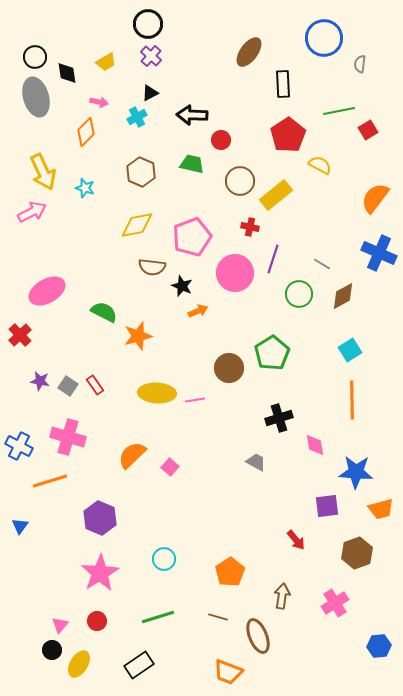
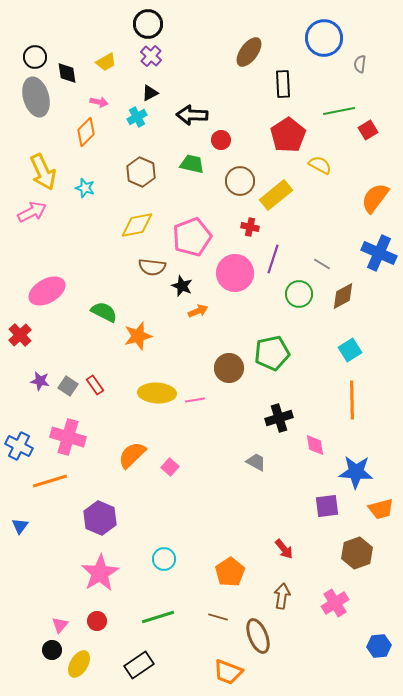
green pentagon at (272, 353): rotated 20 degrees clockwise
red arrow at (296, 540): moved 12 px left, 9 px down
